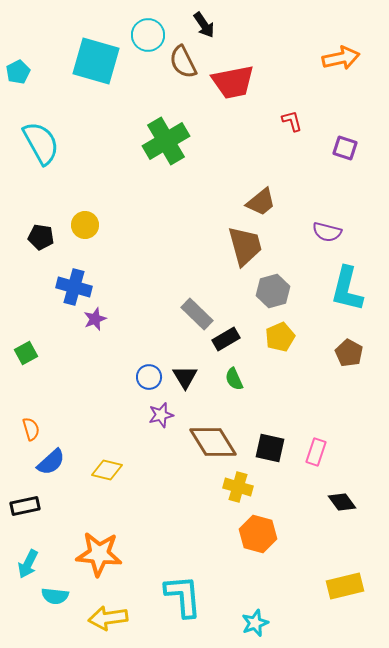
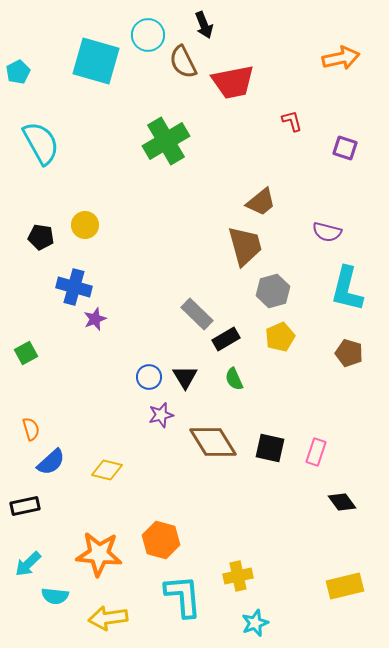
black arrow at (204, 25): rotated 12 degrees clockwise
brown pentagon at (349, 353): rotated 12 degrees counterclockwise
yellow cross at (238, 487): moved 89 px down; rotated 28 degrees counterclockwise
orange hexagon at (258, 534): moved 97 px left, 6 px down
cyan arrow at (28, 564): rotated 20 degrees clockwise
